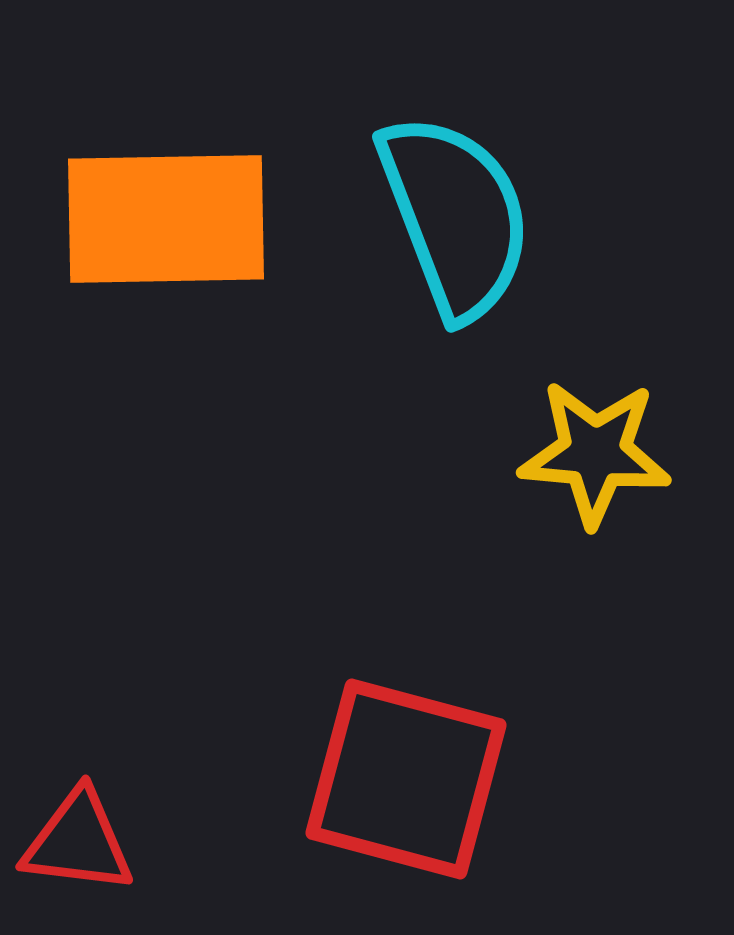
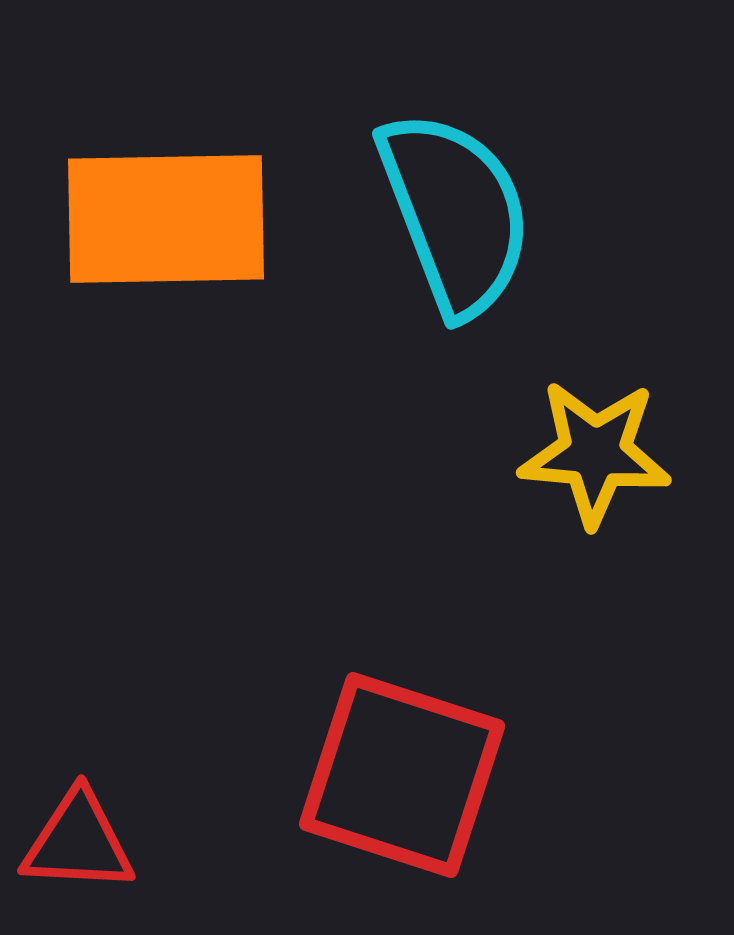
cyan semicircle: moved 3 px up
red square: moved 4 px left, 4 px up; rotated 3 degrees clockwise
red triangle: rotated 4 degrees counterclockwise
